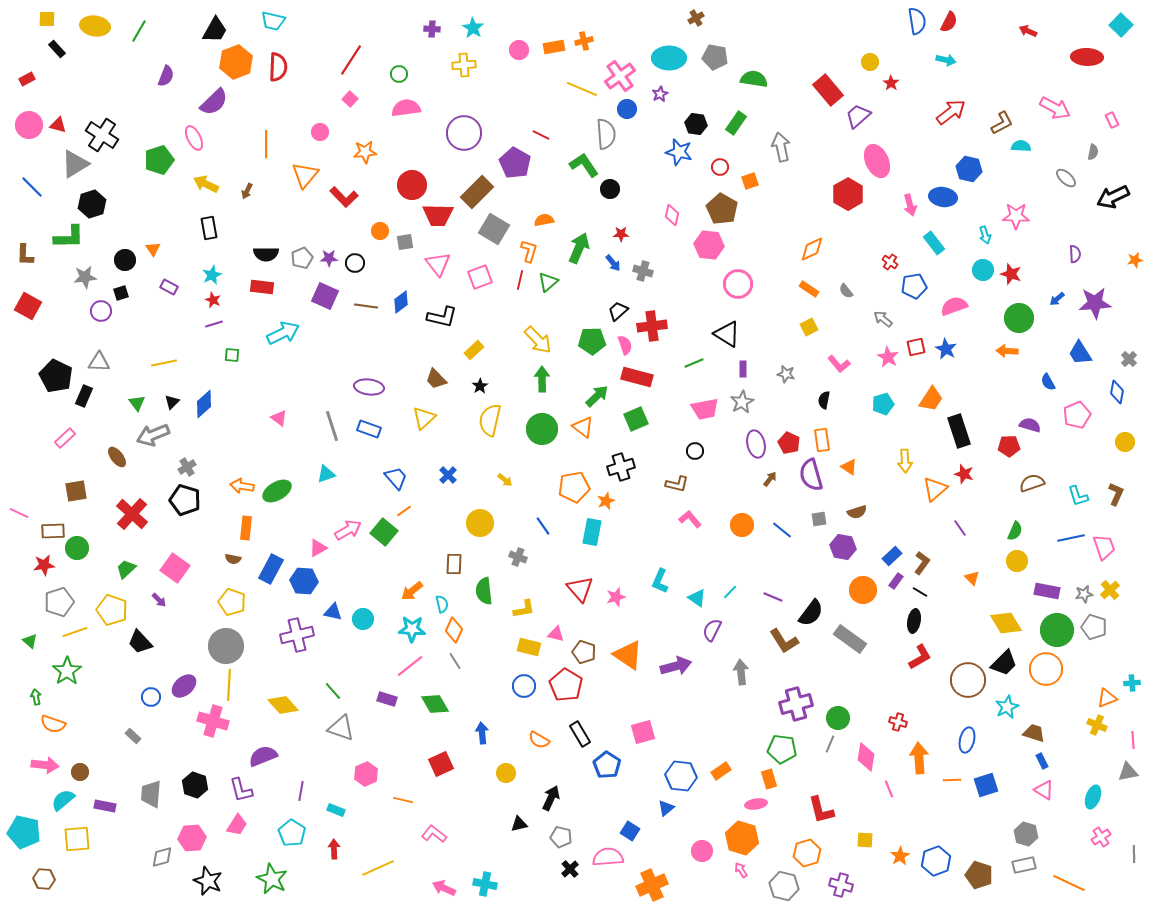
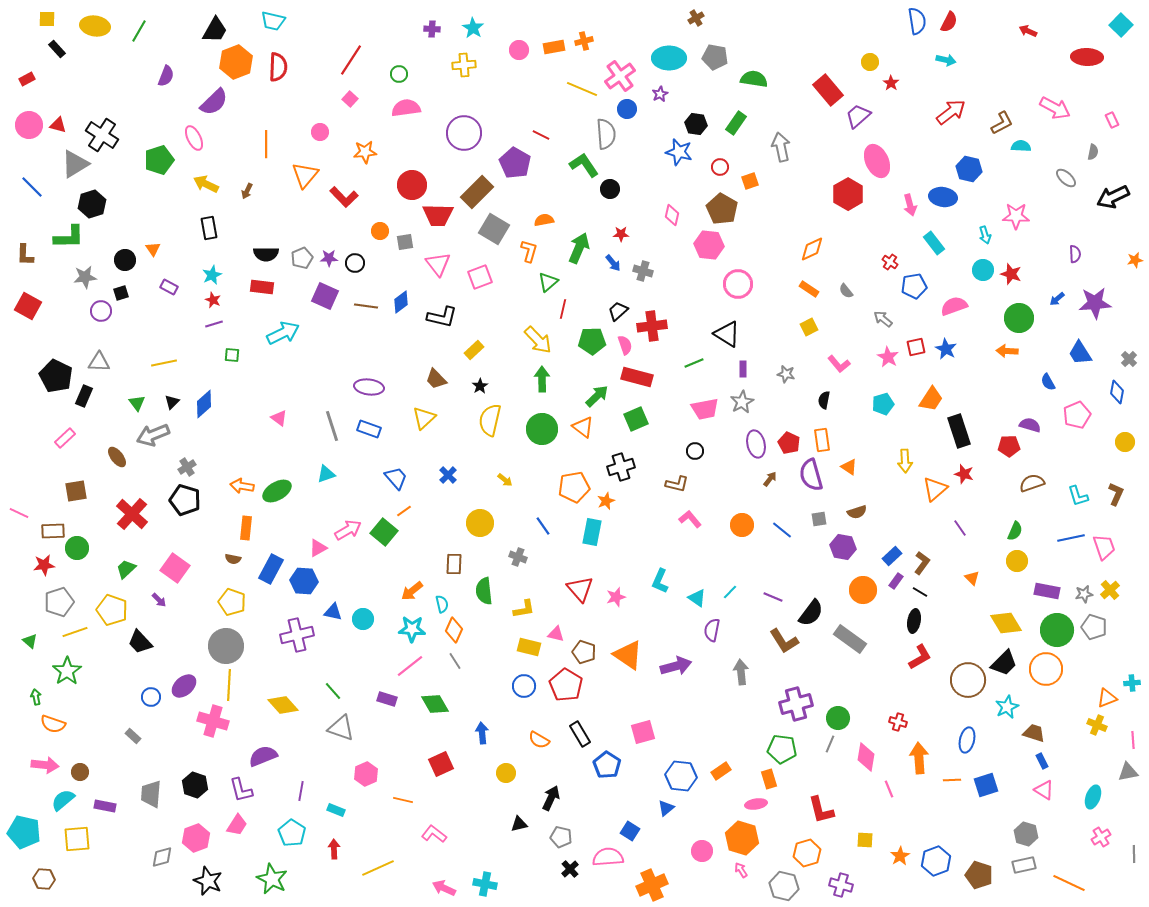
red line at (520, 280): moved 43 px right, 29 px down
purple semicircle at (712, 630): rotated 15 degrees counterclockwise
pink hexagon at (192, 838): moved 4 px right; rotated 16 degrees counterclockwise
